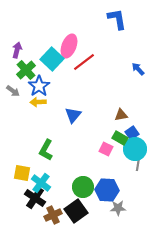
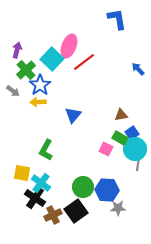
blue star: moved 1 px right, 1 px up
